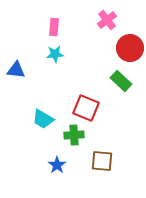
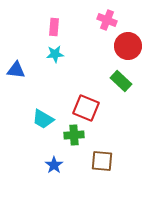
pink cross: rotated 30 degrees counterclockwise
red circle: moved 2 px left, 2 px up
blue star: moved 3 px left
